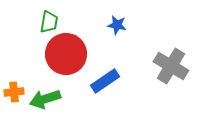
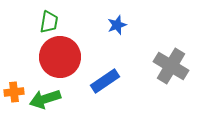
blue star: rotated 30 degrees counterclockwise
red circle: moved 6 px left, 3 px down
